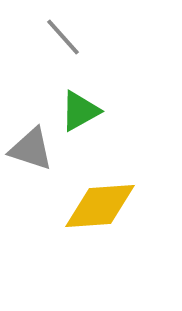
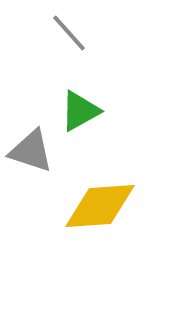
gray line: moved 6 px right, 4 px up
gray triangle: moved 2 px down
